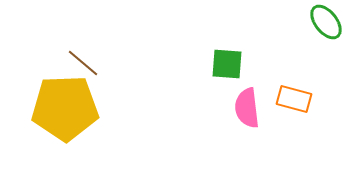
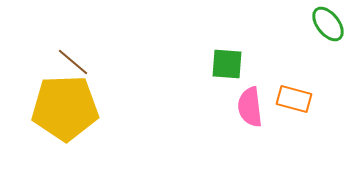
green ellipse: moved 2 px right, 2 px down
brown line: moved 10 px left, 1 px up
pink semicircle: moved 3 px right, 1 px up
